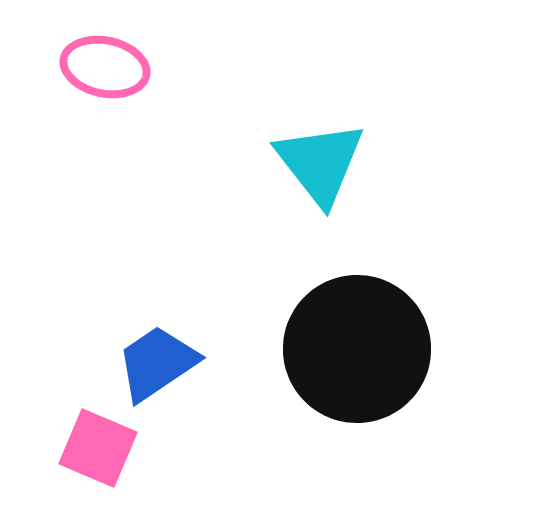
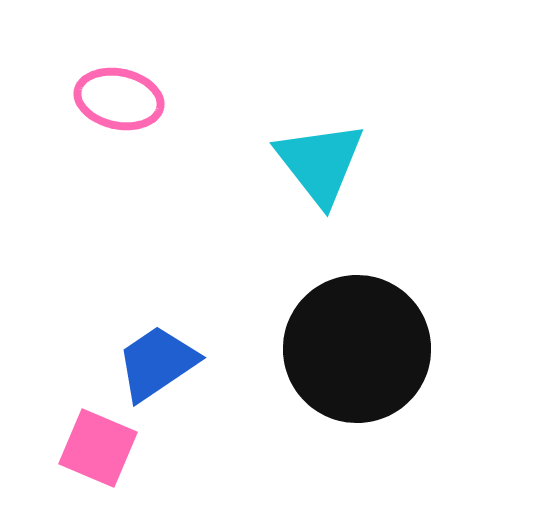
pink ellipse: moved 14 px right, 32 px down
